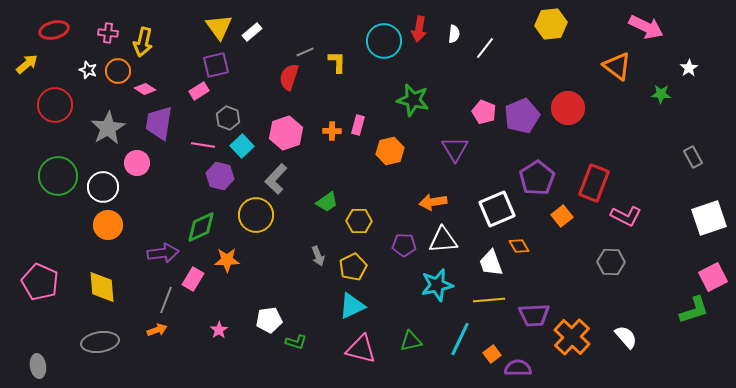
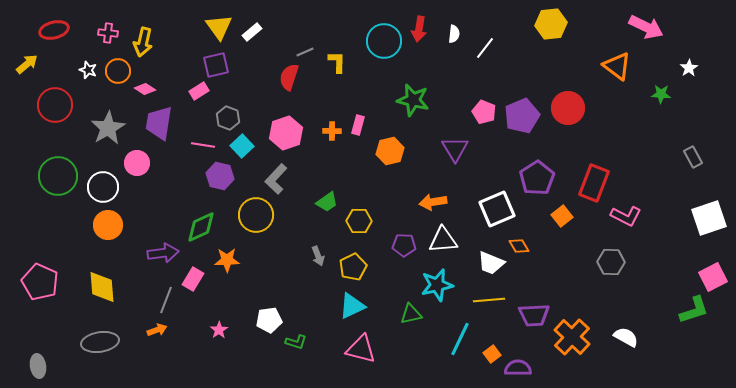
white trapezoid at (491, 263): rotated 48 degrees counterclockwise
white semicircle at (626, 337): rotated 20 degrees counterclockwise
green triangle at (411, 341): moved 27 px up
